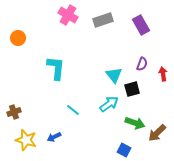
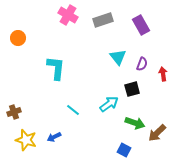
cyan triangle: moved 4 px right, 18 px up
